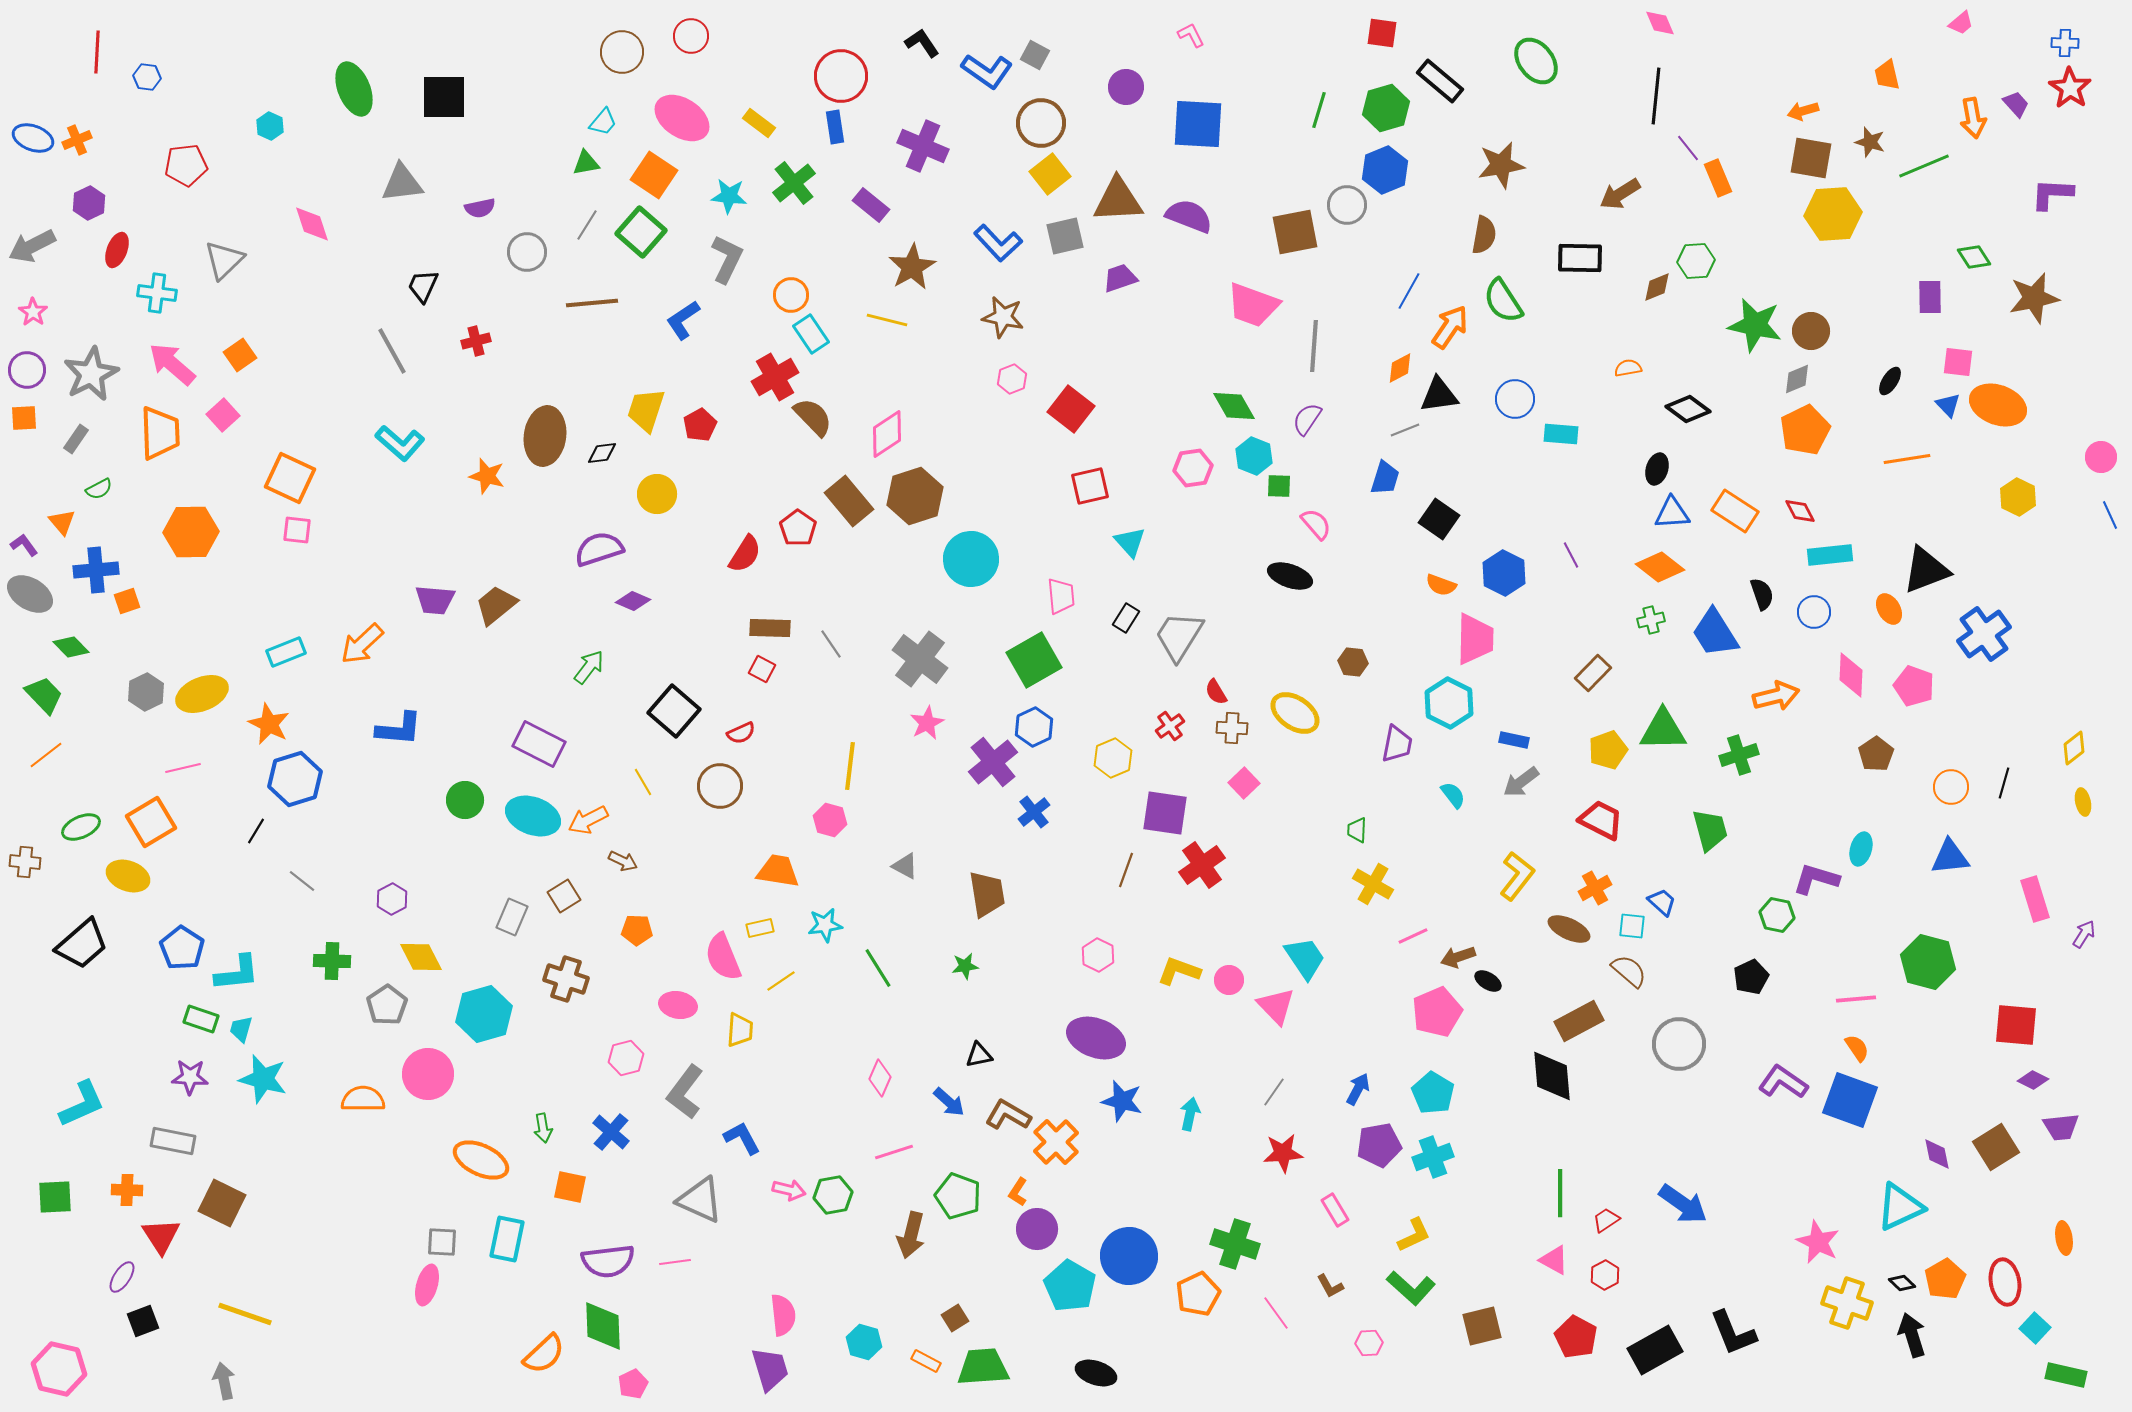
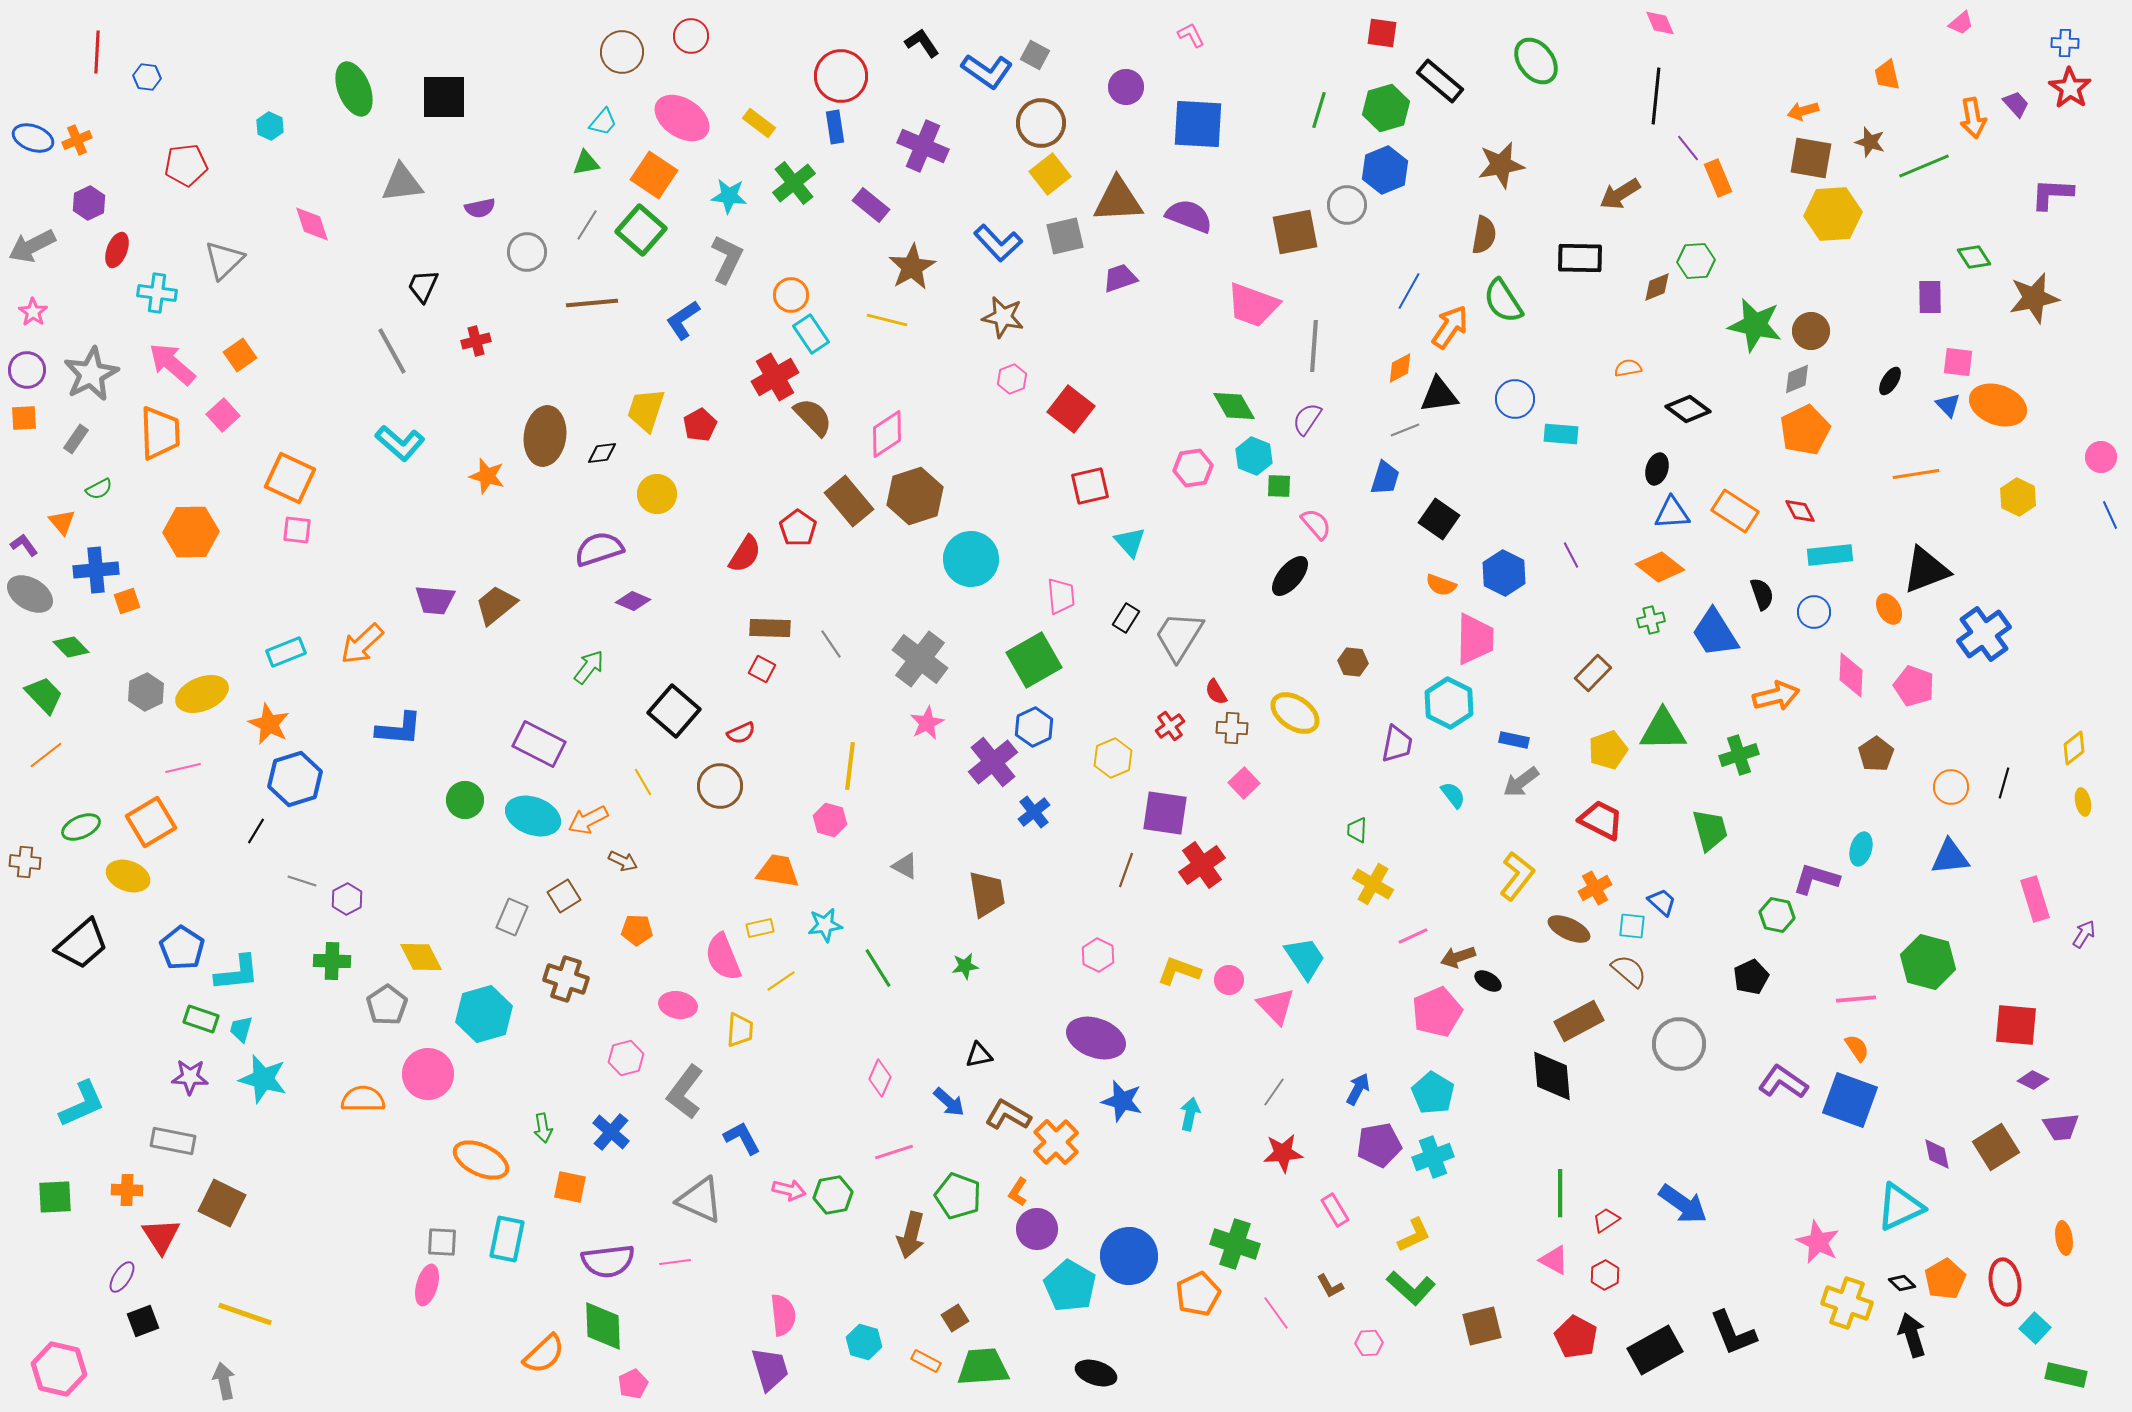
green square at (641, 232): moved 2 px up
orange line at (1907, 459): moved 9 px right, 15 px down
black ellipse at (1290, 576): rotated 69 degrees counterclockwise
gray line at (302, 881): rotated 20 degrees counterclockwise
purple hexagon at (392, 899): moved 45 px left
